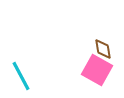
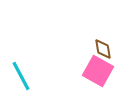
pink square: moved 1 px right, 1 px down
